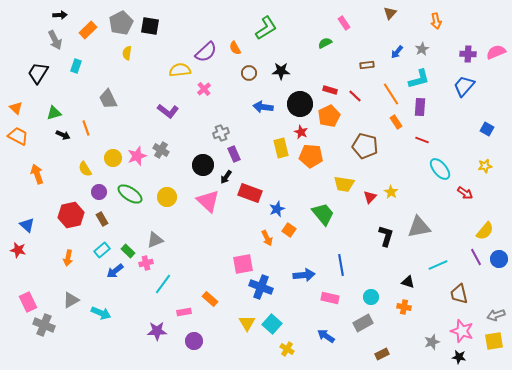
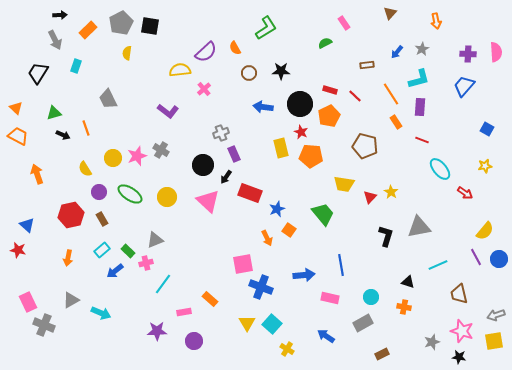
pink semicircle at (496, 52): rotated 108 degrees clockwise
